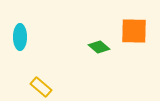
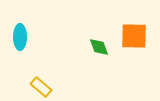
orange square: moved 5 px down
green diamond: rotated 30 degrees clockwise
